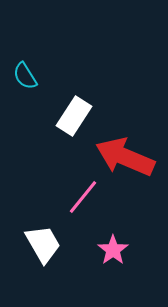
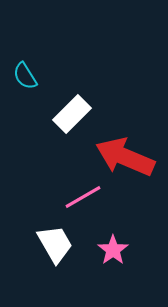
white rectangle: moved 2 px left, 2 px up; rotated 12 degrees clockwise
pink line: rotated 21 degrees clockwise
white trapezoid: moved 12 px right
